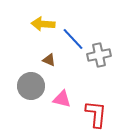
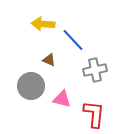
blue line: moved 1 px down
gray cross: moved 4 px left, 15 px down
red L-shape: moved 2 px left
